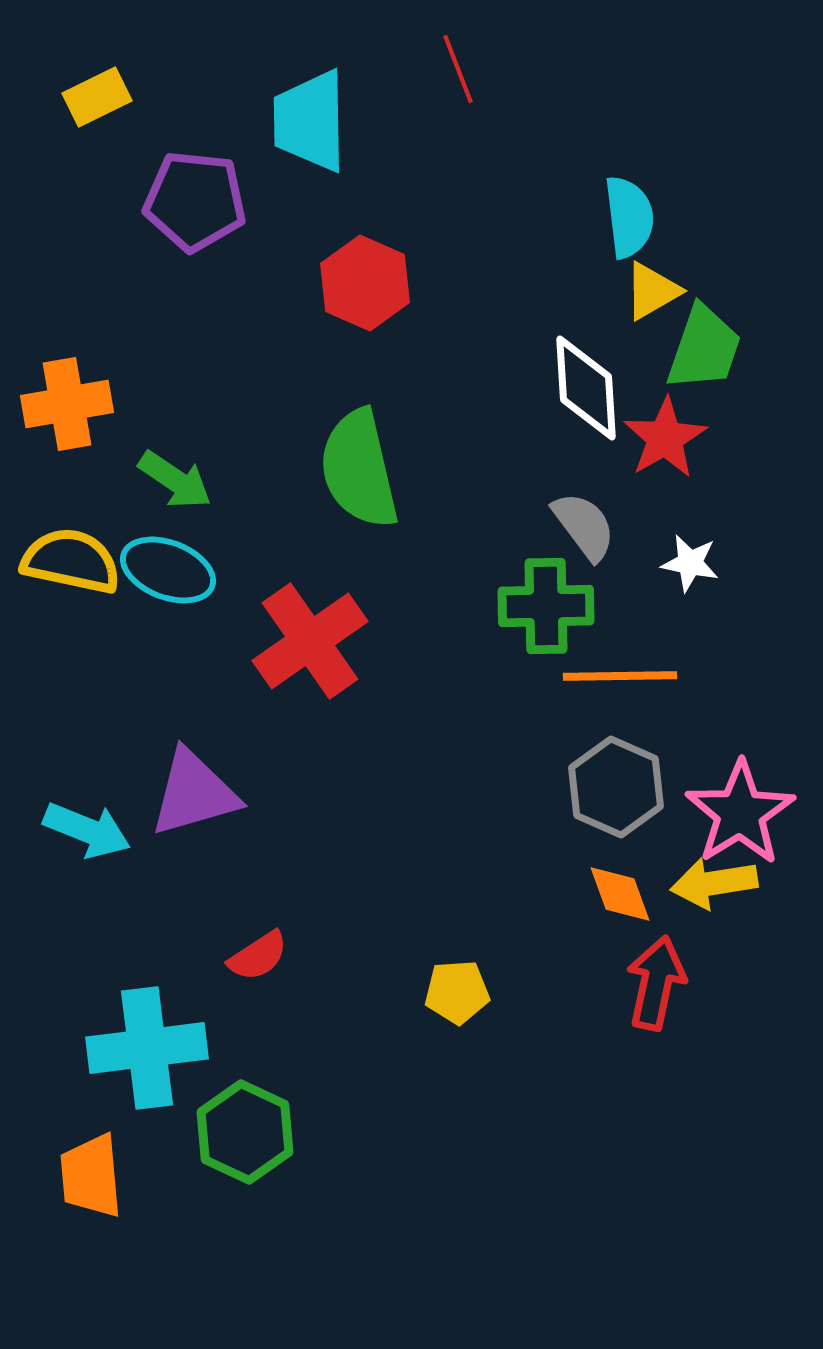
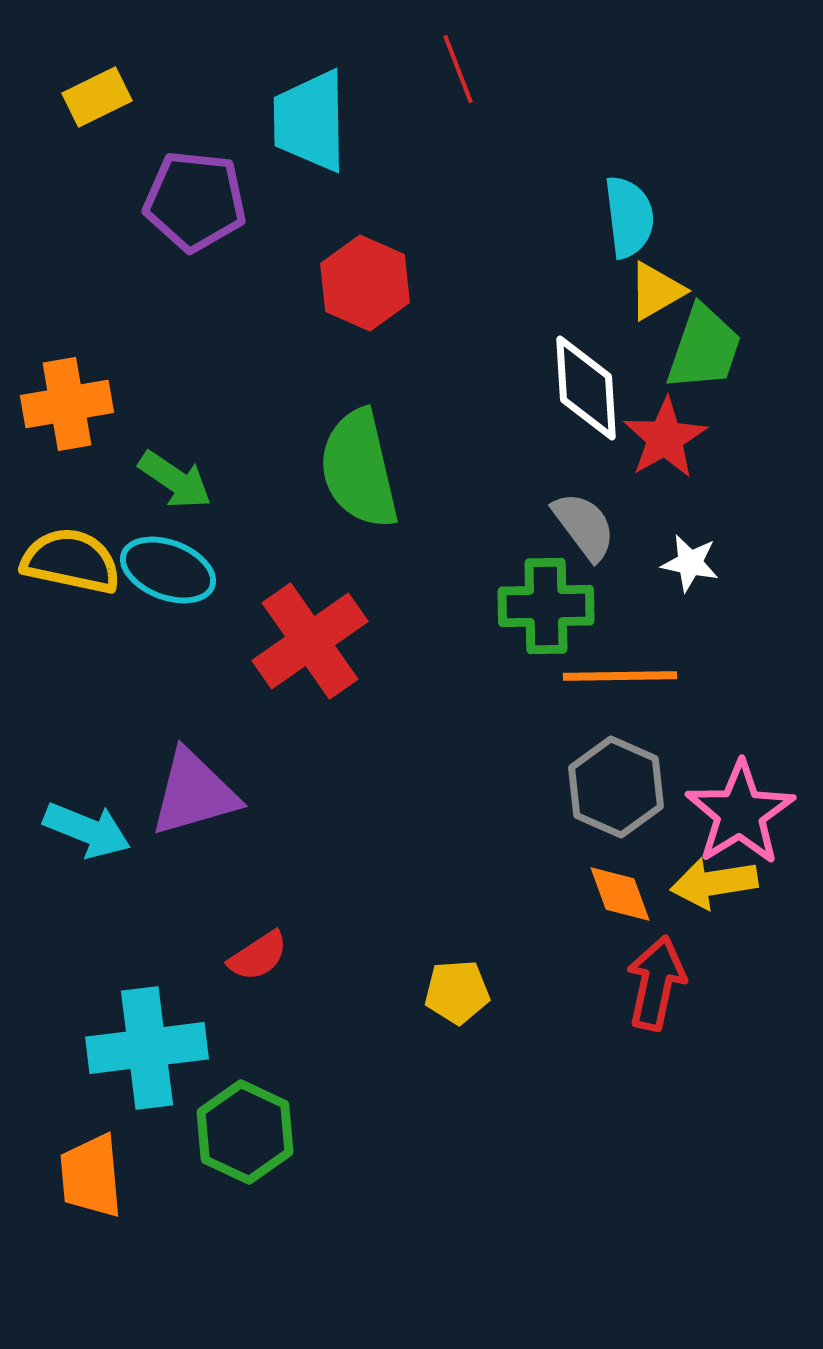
yellow triangle: moved 4 px right
